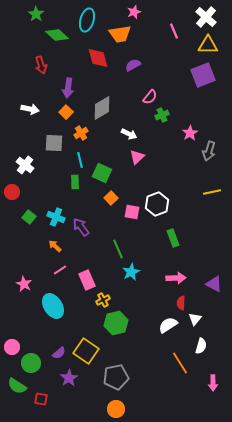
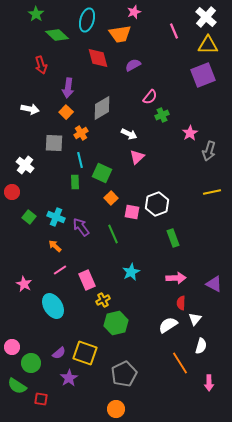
green line at (118, 249): moved 5 px left, 15 px up
yellow square at (86, 351): moved 1 px left, 2 px down; rotated 15 degrees counterclockwise
gray pentagon at (116, 377): moved 8 px right, 3 px up; rotated 15 degrees counterclockwise
pink arrow at (213, 383): moved 4 px left
